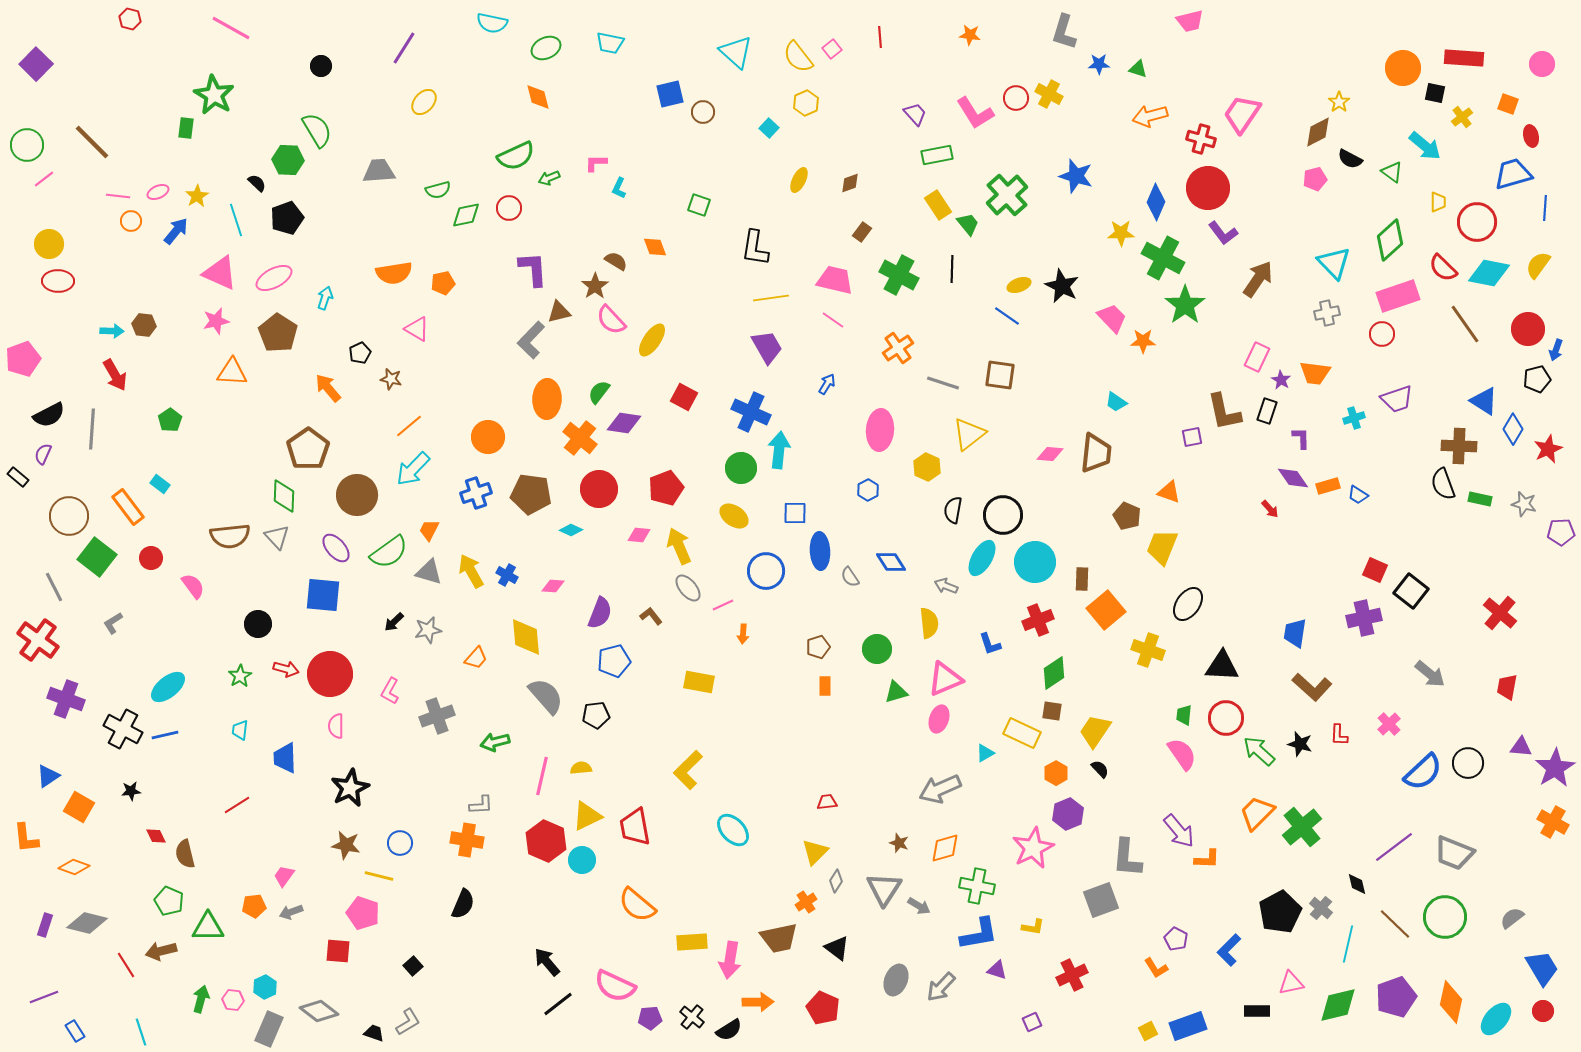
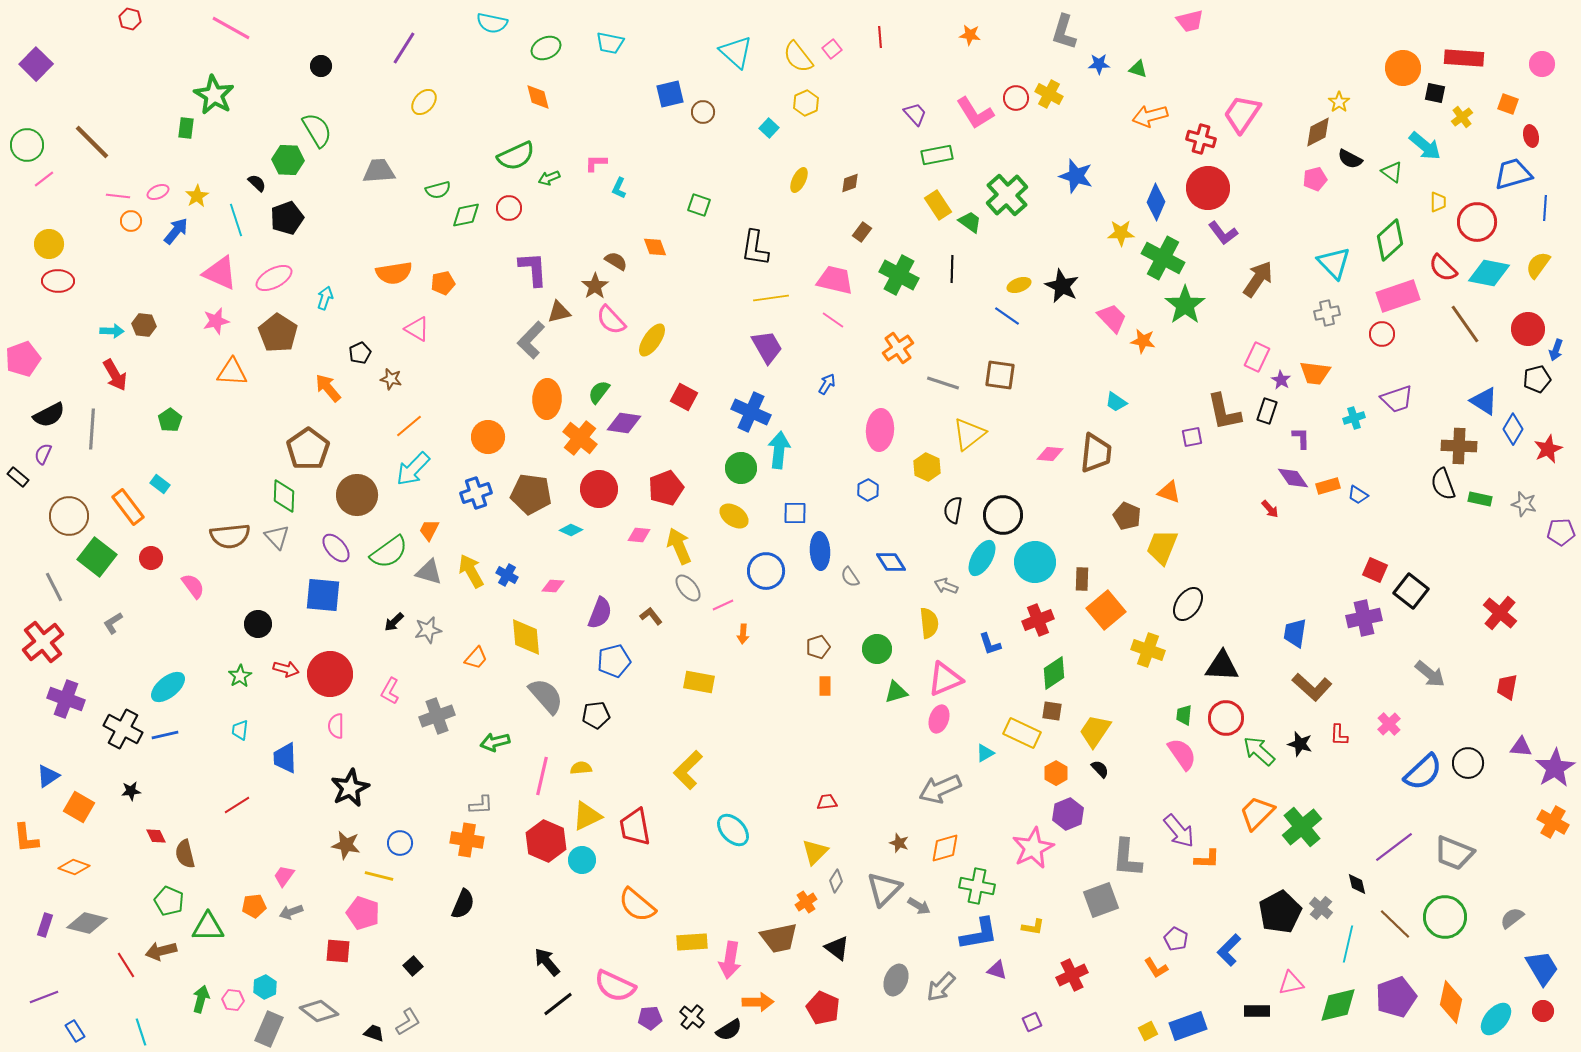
green trapezoid at (968, 224): moved 2 px right, 2 px up; rotated 15 degrees counterclockwise
orange star at (1143, 341): rotated 10 degrees clockwise
red cross at (38, 640): moved 5 px right, 2 px down; rotated 15 degrees clockwise
gray triangle at (884, 889): rotated 12 degrees clockwise
